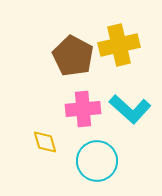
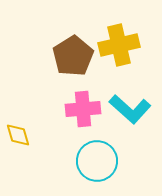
brown pentagon: rotated 12 degrees clockwise
yellow diamond: moved 27 px left, 7 px up
